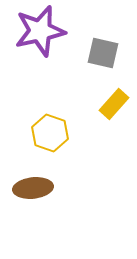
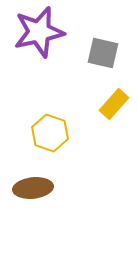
purple star: moved 1 px left, 1 px down
